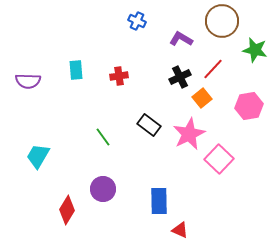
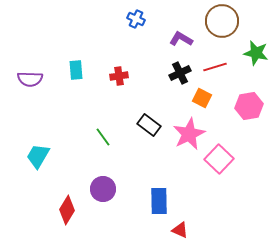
blue cross: moved 1 px left, 2 px up
green star: moved 1 px right, 3 px down
red line: moved 2 px right, 2 px up; rotated 30 degrees clockwise
black cross: moved 4 px up
purple semicircle: moved 2 px right, 2 px up
orange square: rotated 24 degrees counterclockwise
